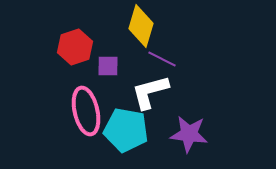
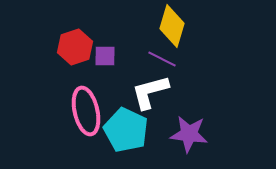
yellow diamond: moved 31 px right
purple square: moved 3 px left, 10 px up
cyan pentagon: rotated 15 degrees clockwise
